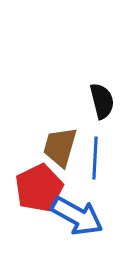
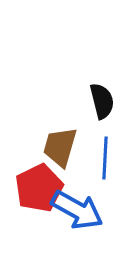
blue line: moved 10 px right
blue arrow: moved 6 px up
